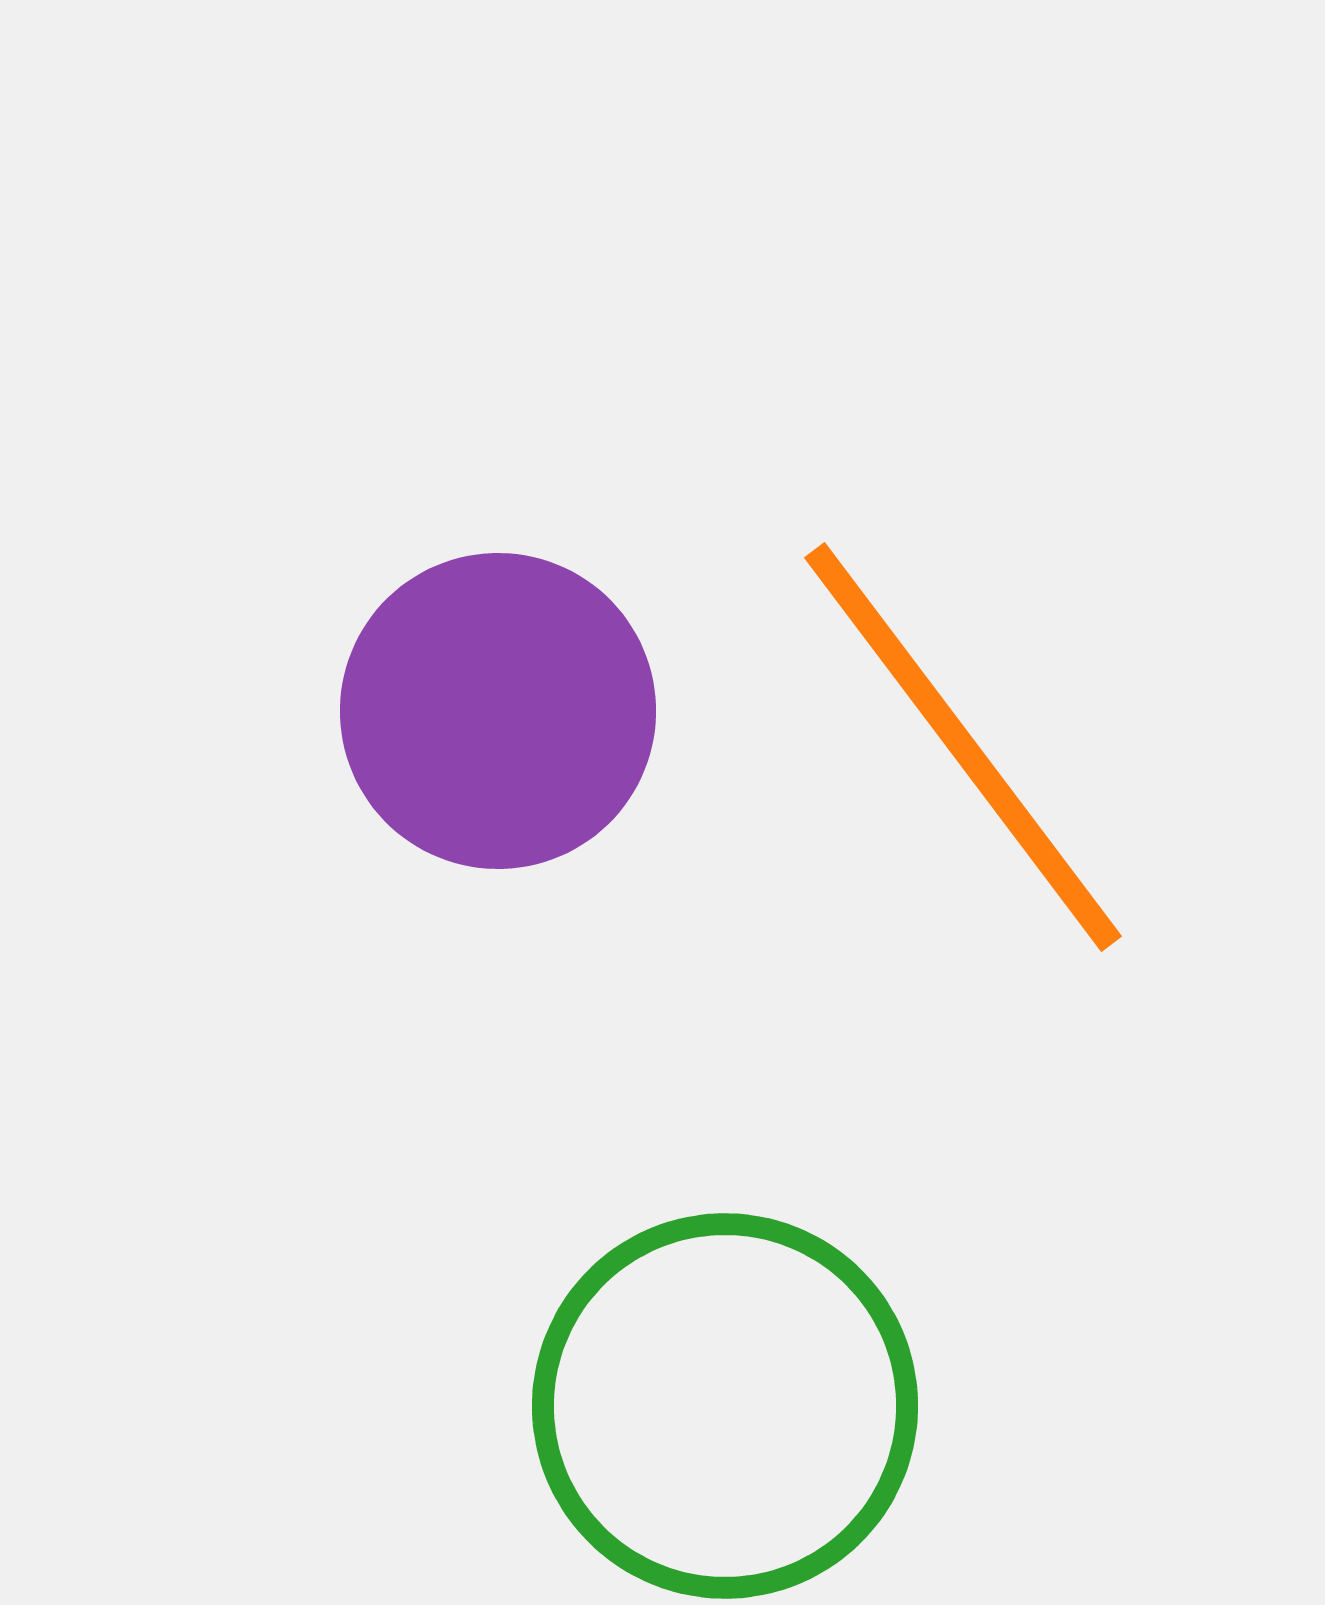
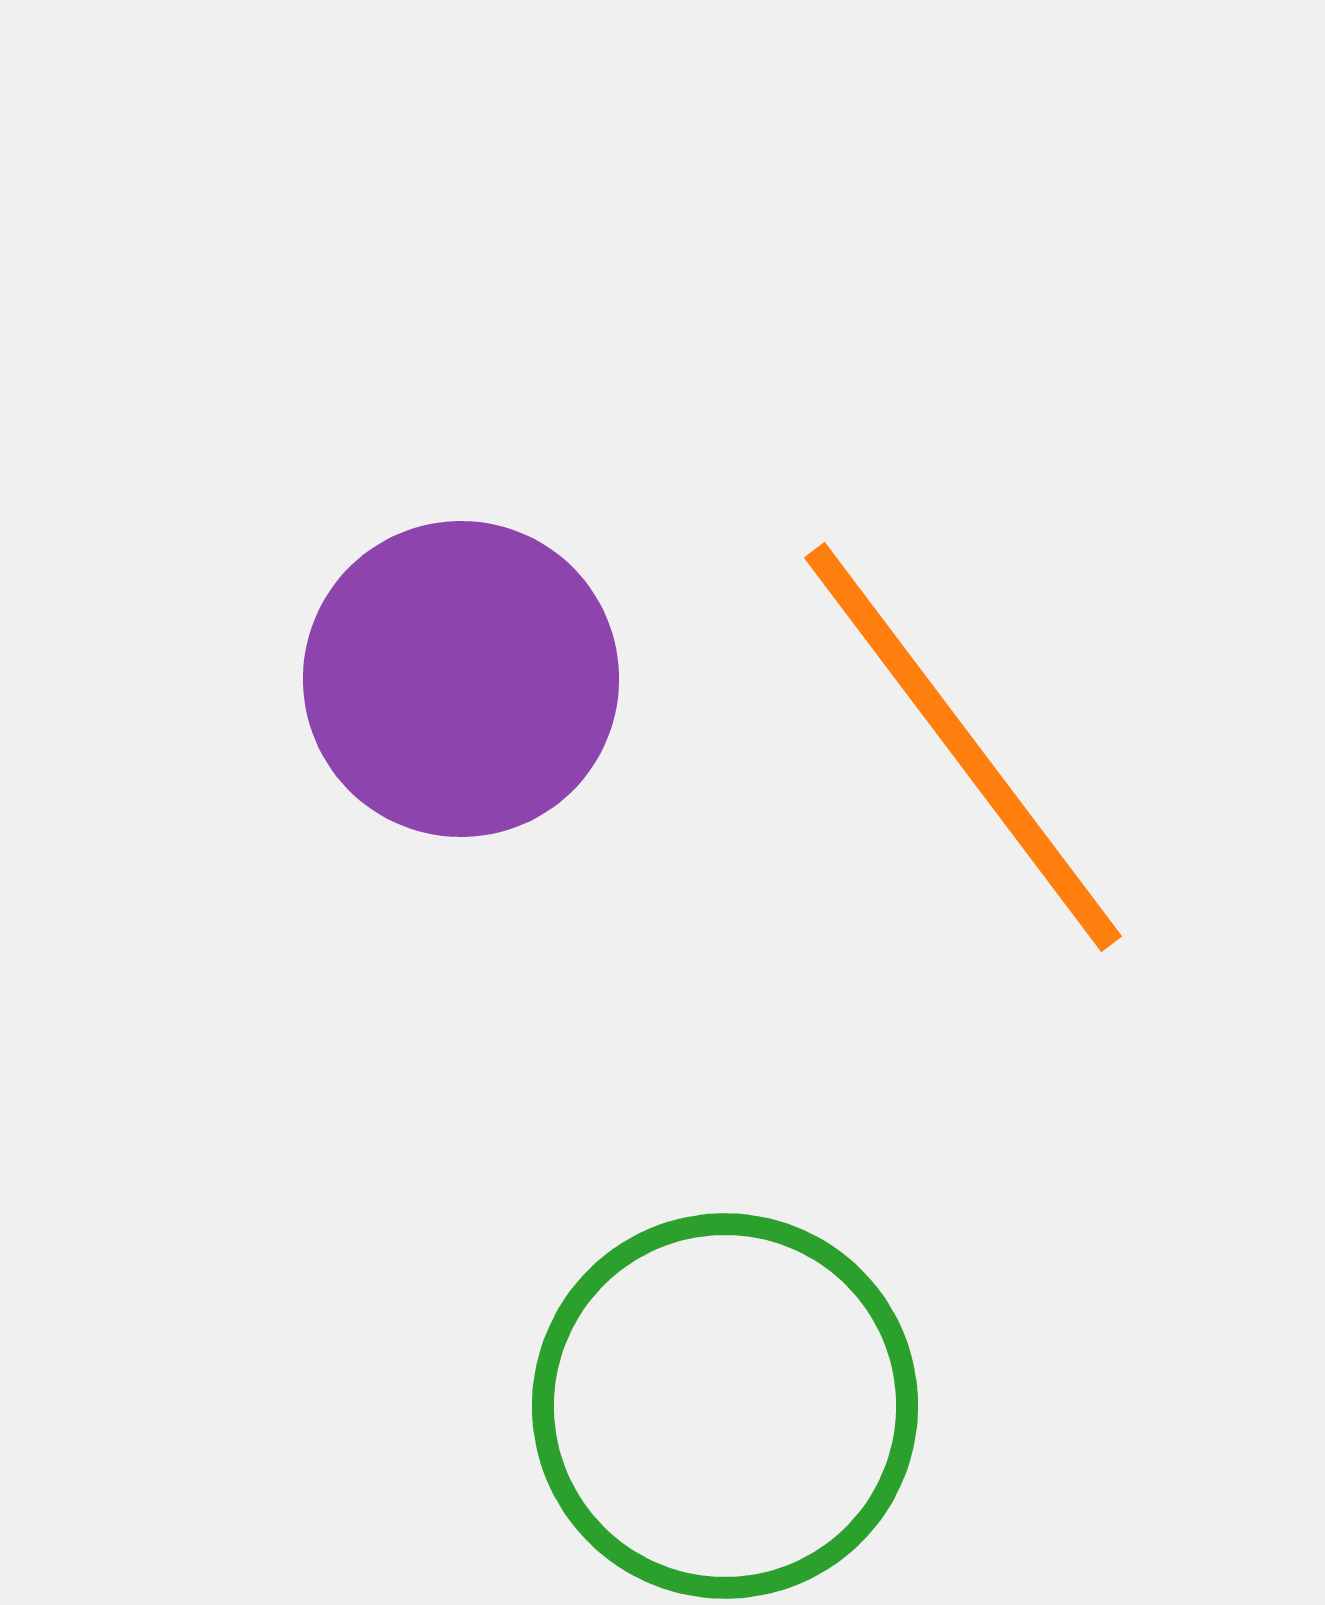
purple circle: moved 37 px left, 32 px up
